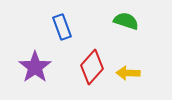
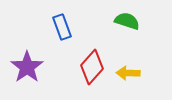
green semicircle: moved 1 px right
purple star: moved 8 px left
